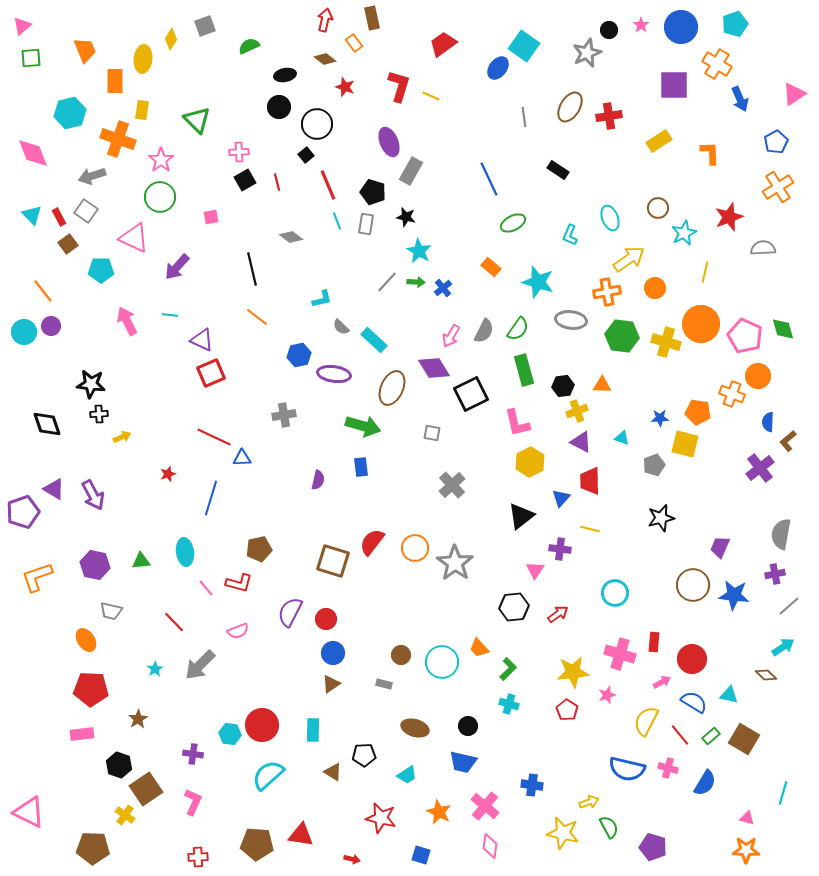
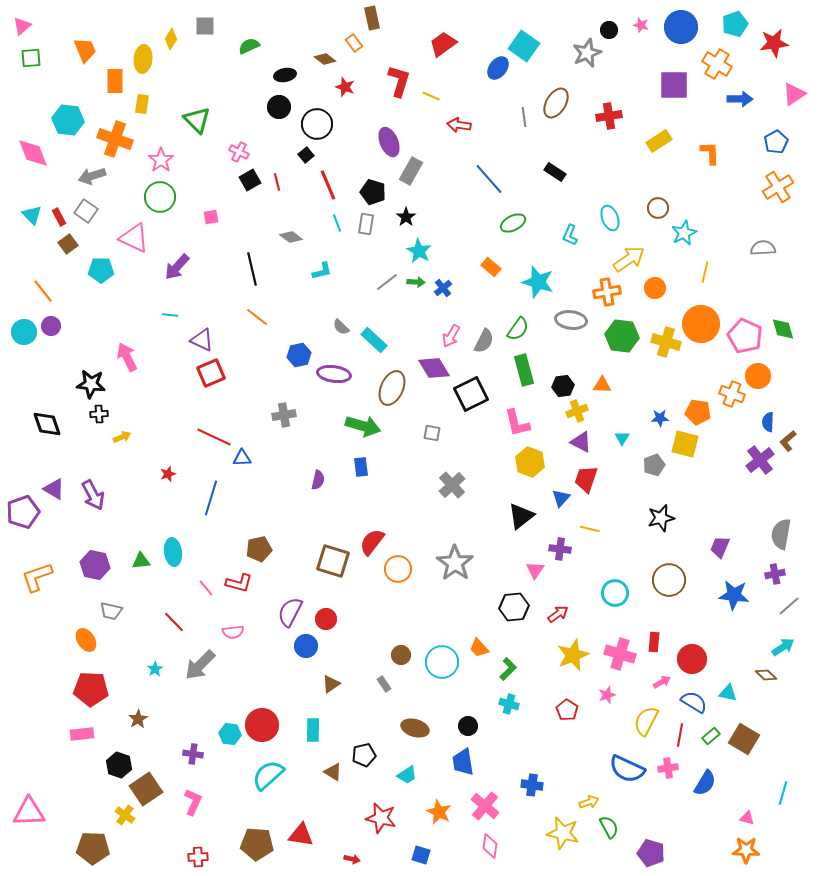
red arrow at (325, 20): moved 134 px right, 105 px down; rotated 95 degrees counterclockwise
pink star at (641, 25): rotated 21 degrees counterclockwise
gray square at (205, 26): rotated 20 degrees clockwise
red L-shape at (399, 86): moved 5 px up
blue arrow at (740, 99): rotated 65 degrees counterclockwise
brown ellipse at (570, 107): moved 14 px left, 4 px up
yellow rectangle at (142, 110): moved 6 px up
cyan hexagon at (70, 113): moved 2 px left, 7 px down; rotated 20 degrees clockwise
orange cross at (118, 139): moved 3 px left
pink cross at (239, 152): rotated 30 degrees clockwise
black rectangle at (558, 170): moved 3 px left, 2 px down
blue line at (489, 179): rotated 16 degrees counterclockwise
black square at (245, 180): moved 5 px right
black star at (406, 217): rotated 24 degrees clockwise
red star at (729, 217): moved 45 px right, 174 px up; rotated 12 degrees clockwise
cyan line at (337, 221): moved 2 px down
gray line at (387, 282): rotated 10 degrees clockwise
cyan L-shape at (322, 299): moved 28 px up
pink arrow at (127, 321): moved 36 px down
gray semicircle at (484, 331): moved 10 px down
cyan triangle at (622, 438): rotated 42 degrees clockwise
yellow hexagon at (530, 462): rotated 12 degrees counterclockwise
purple cross at (760, 468): moved 8 px up
red trapezoid at (590, 481): moved 4 px left, 2 px up; rotated 20 degrees clockwise
orange circle at (415, 548): moved 17 px left, 21 px down
cyan ellipse at (185, 552): moved 12 px left
brown circle at (693, 585): moved 24 px left, 5 px up
pink semicircle at (238, 631): moved 5 px left, 1 px down; rotated 15 degrees clockwise
blue circle at (333, 653): moved 27 px left, 7 px up
yellow star at (573, 672): moved 17 px up; rotated 16 degrees counterclockwise
gray rectangle at (384, 684): rotated 42 degrees clockwise
cyan triangle at (729, 695): moved 1 px left, 2 px up
red line at (680, 735): rotated 50 degrees clockwise
black pentagon at (364, 755): rotated 10 degrees counterclockwise
blue trapezoid at (463, 762): rotated 68 degrees clockwise
pink cross at (668, 768): rotated 24 degrees counterclockwise
blue semicircle at (627, 769): rotated 12 degrees clockwise
pink triangle at (29, 812): rotated 28 degrees counterclockwise
purple pentagon at (653, 847): moved 2 px left, 6 px down
